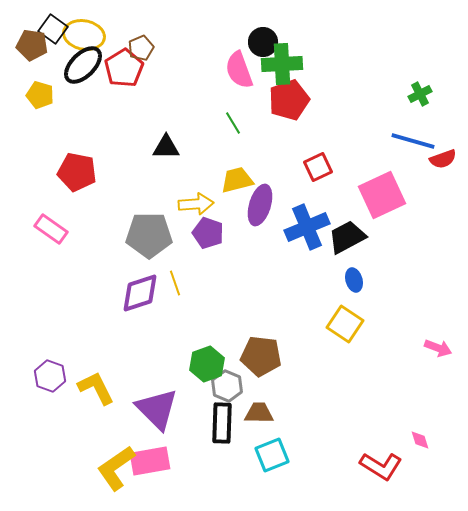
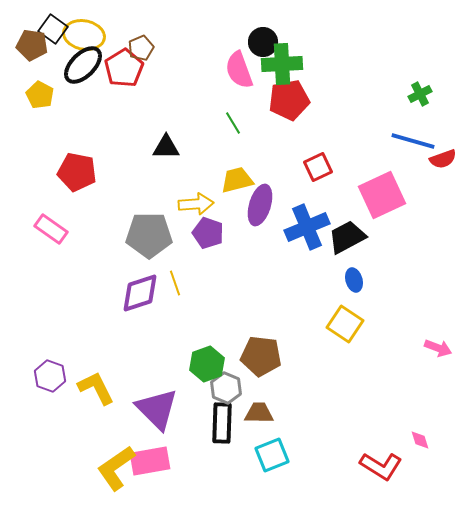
yellow pentagon at (40, 95): rotated 12 degrees clockwise
red pentagon at (289, 100): rotated 9 degrees clockwise
gray hexagon at (227, 386): moved 1 px left, 2 px down
